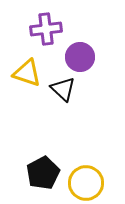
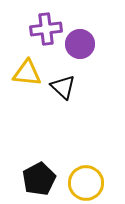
purple circle: moved 13 px up
yellow triangle: rotated 12 degrees counterclockwise
black triangle: moved 2 px up
black pentagon: moved 4 px left, 6 px down
